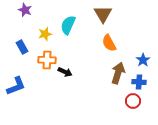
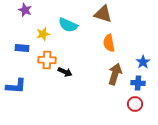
brown triangle: rotated 42 degrees counterclockwise
cyan semicircle: rotated 90 degrees counterclockwise
yellow star: moved 2 px left
orange semicircle: rotated 18 degrees clockwise
blue rectangle: moved 1 px down; rotated 56 degrees counterclockwise
blue star: moved 2 px down
brown arrow: moved 3 px left, 1 px down
blue cross: moved 1 px left, 1 px down
blue L-shape: rotated 25 degrees clockwise
red circle: moved 2 px right, 3 px down
